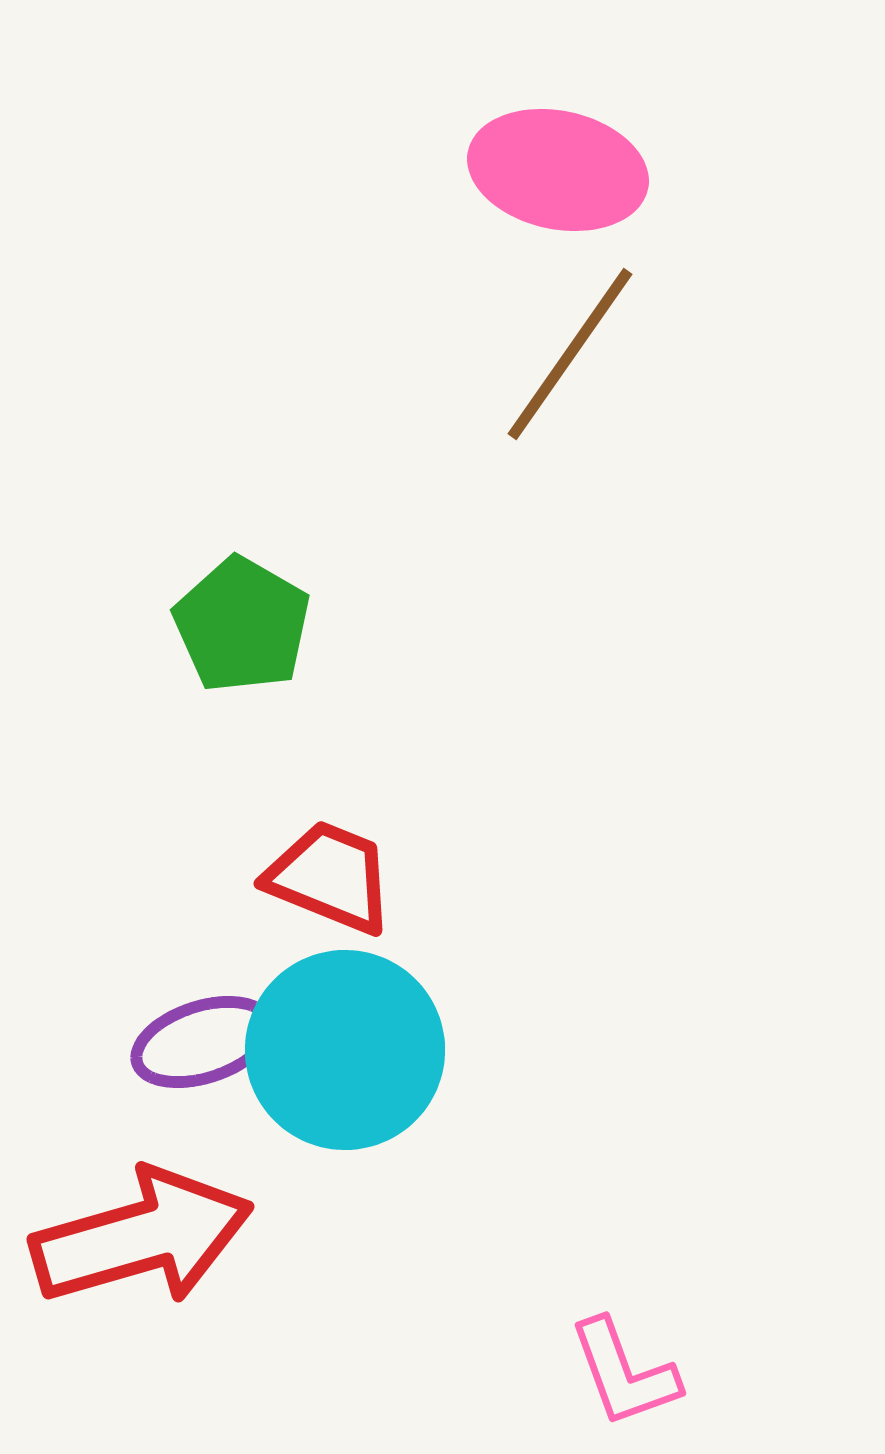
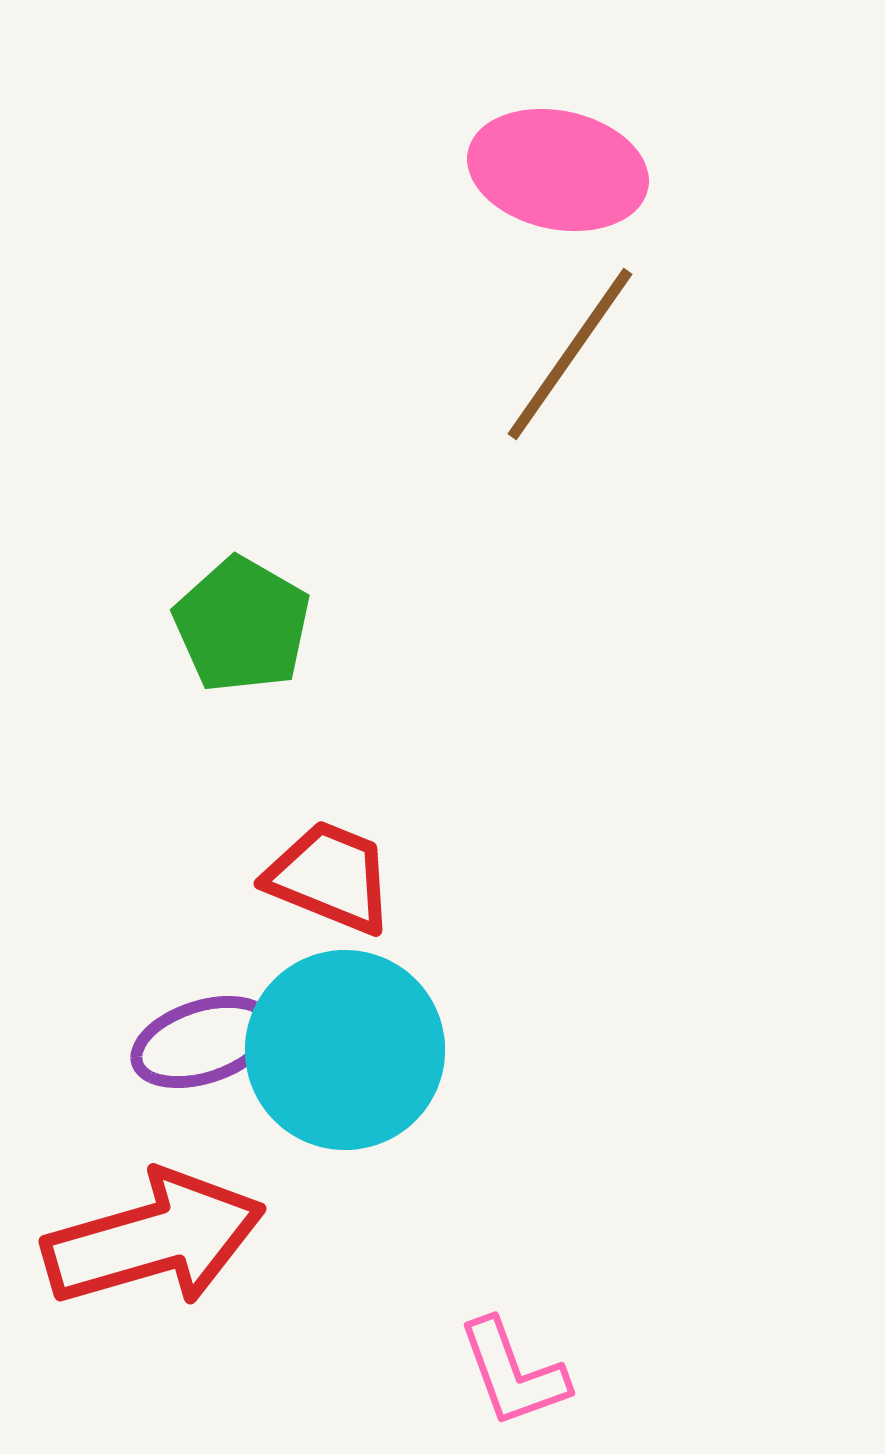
red arrow: moved 12 px right, 2 px down
pink L-shape: moved 111 px left
